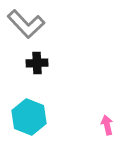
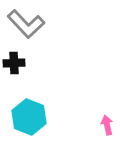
black cross: moved 23 px left
